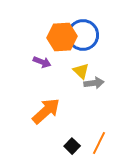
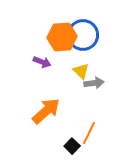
orange line: moved 10 px left, 10 px up
